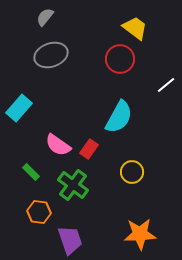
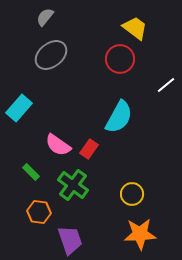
gray ellipse: rotated 20 degrees counterclockwise
yellow circle: moved 22 px down
